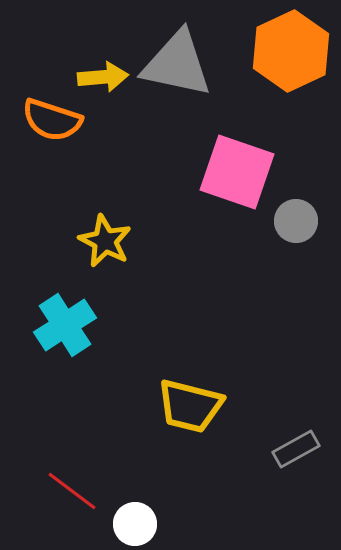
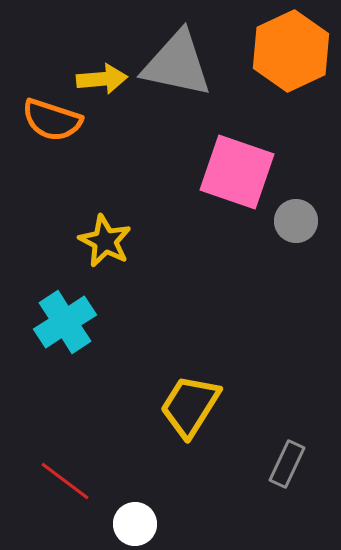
yellow arrow: moved 1 px left, 2 px down
cyan cross: moved 3 px up
yellow trapezoid: rotated 108 degrees clockwise
gray rectangle: moved 9 px left, 15 px down; rotated 36 degrees counterclockwise
red line: moved 7 px left, 10 px up
